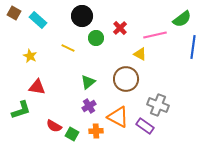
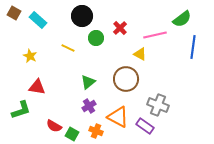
orange cross: rotated 24 degrees clockwise
